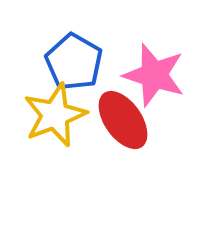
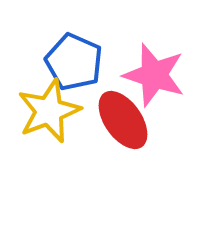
blue pentagon: rotated 6 degrees counterclockwise
yellow star: moved 6 px left, 4 px up
